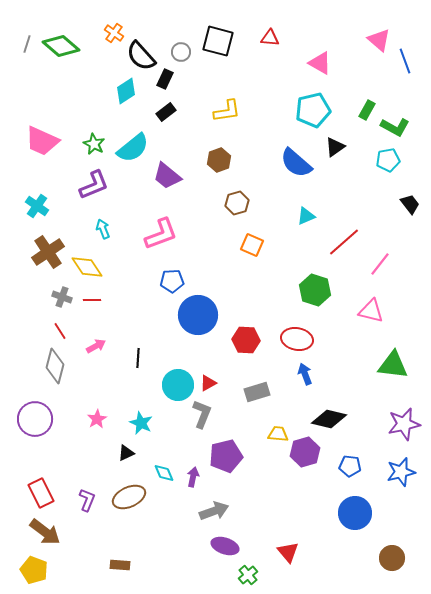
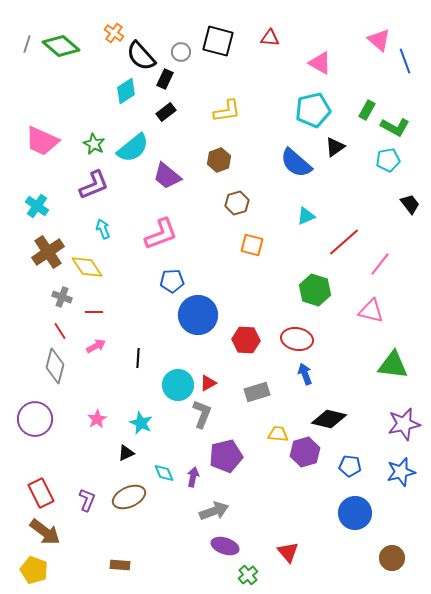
orange square at (252, 245): rotated 10 degrees counterclockwise
red line at (92, 300): moved 2 px right, 12 px down
